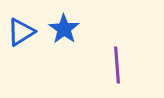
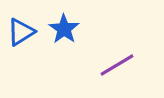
purple line: rotated 63 degrees clockwise
